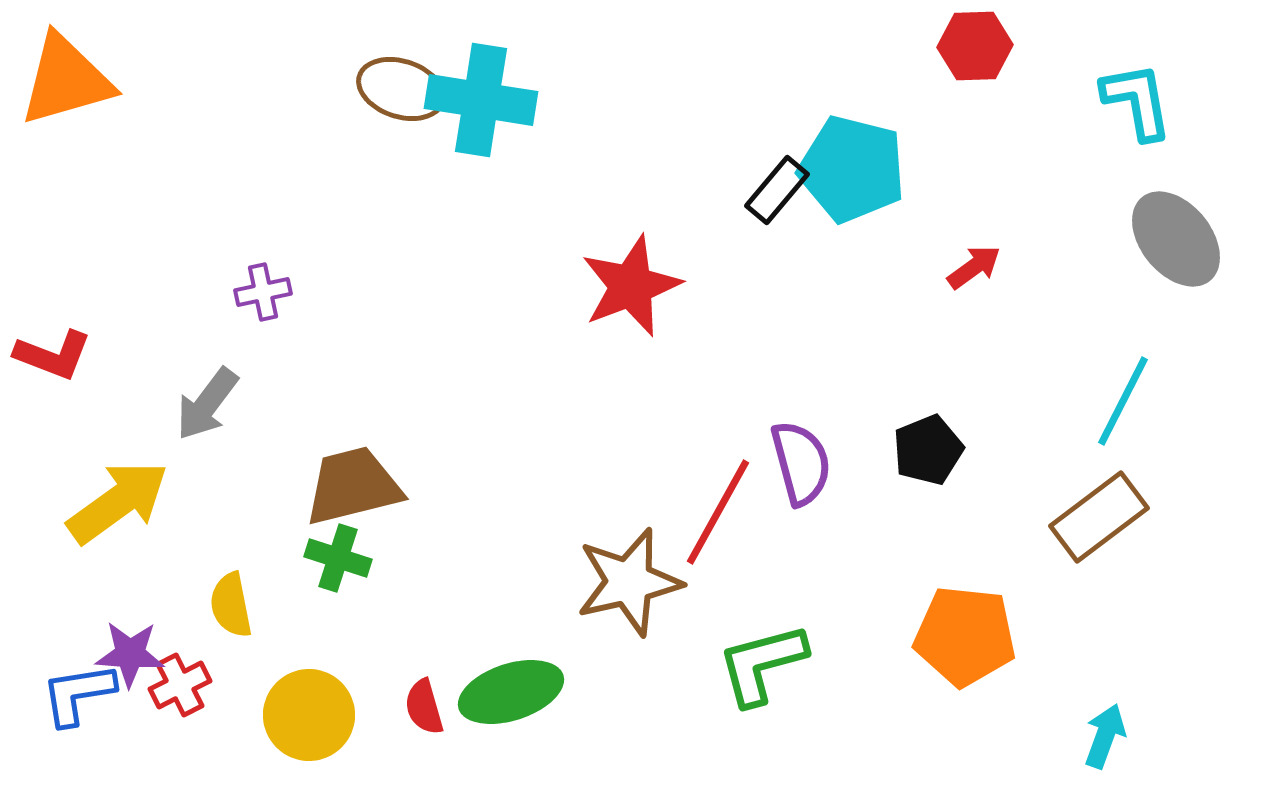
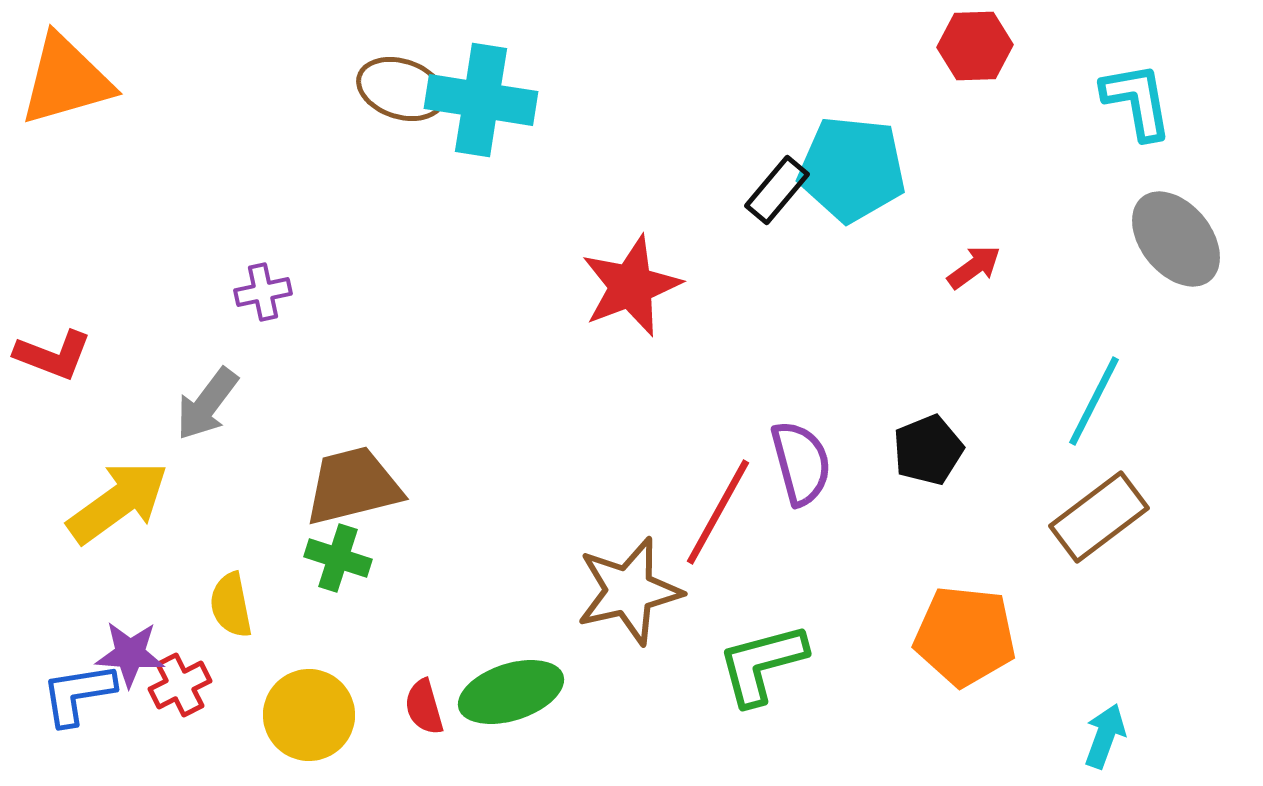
cyan pentagon: rotated 8 degrees counterclockwise
cyan line: moved 29 px left
brown star: moved 9 px down
